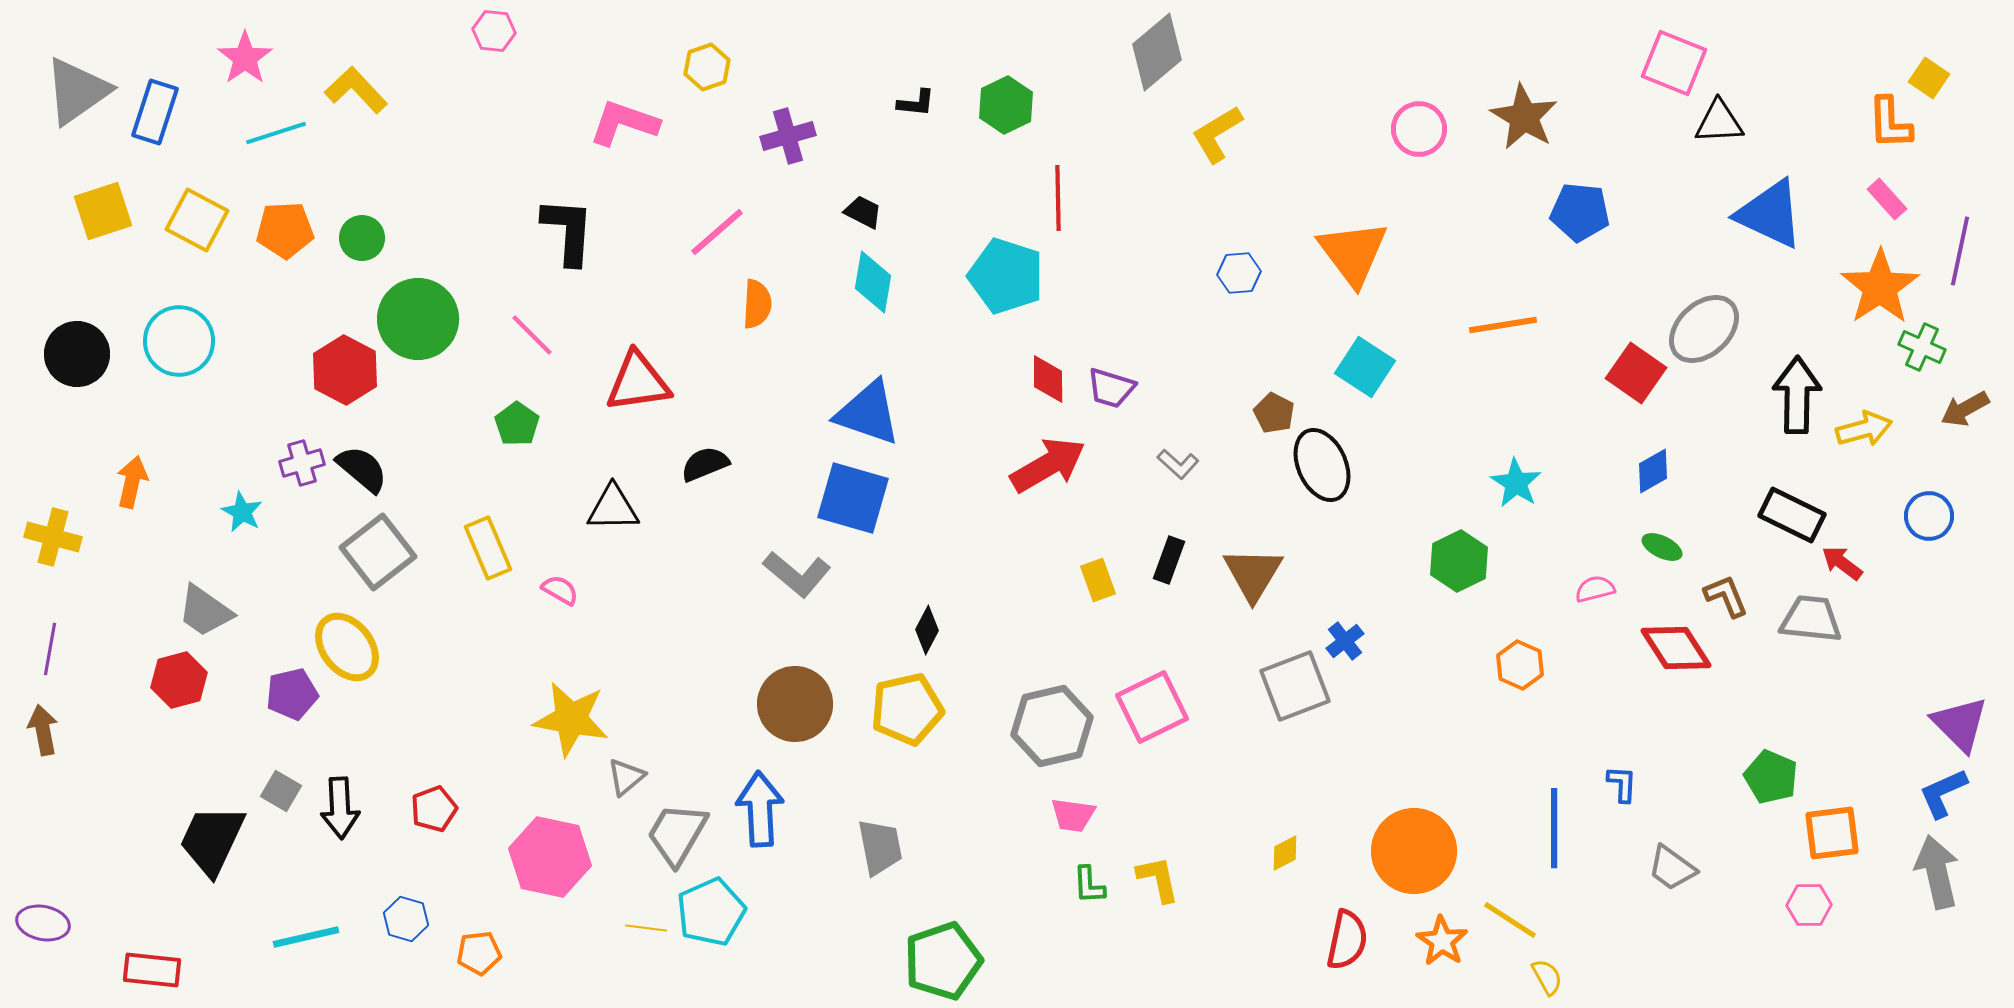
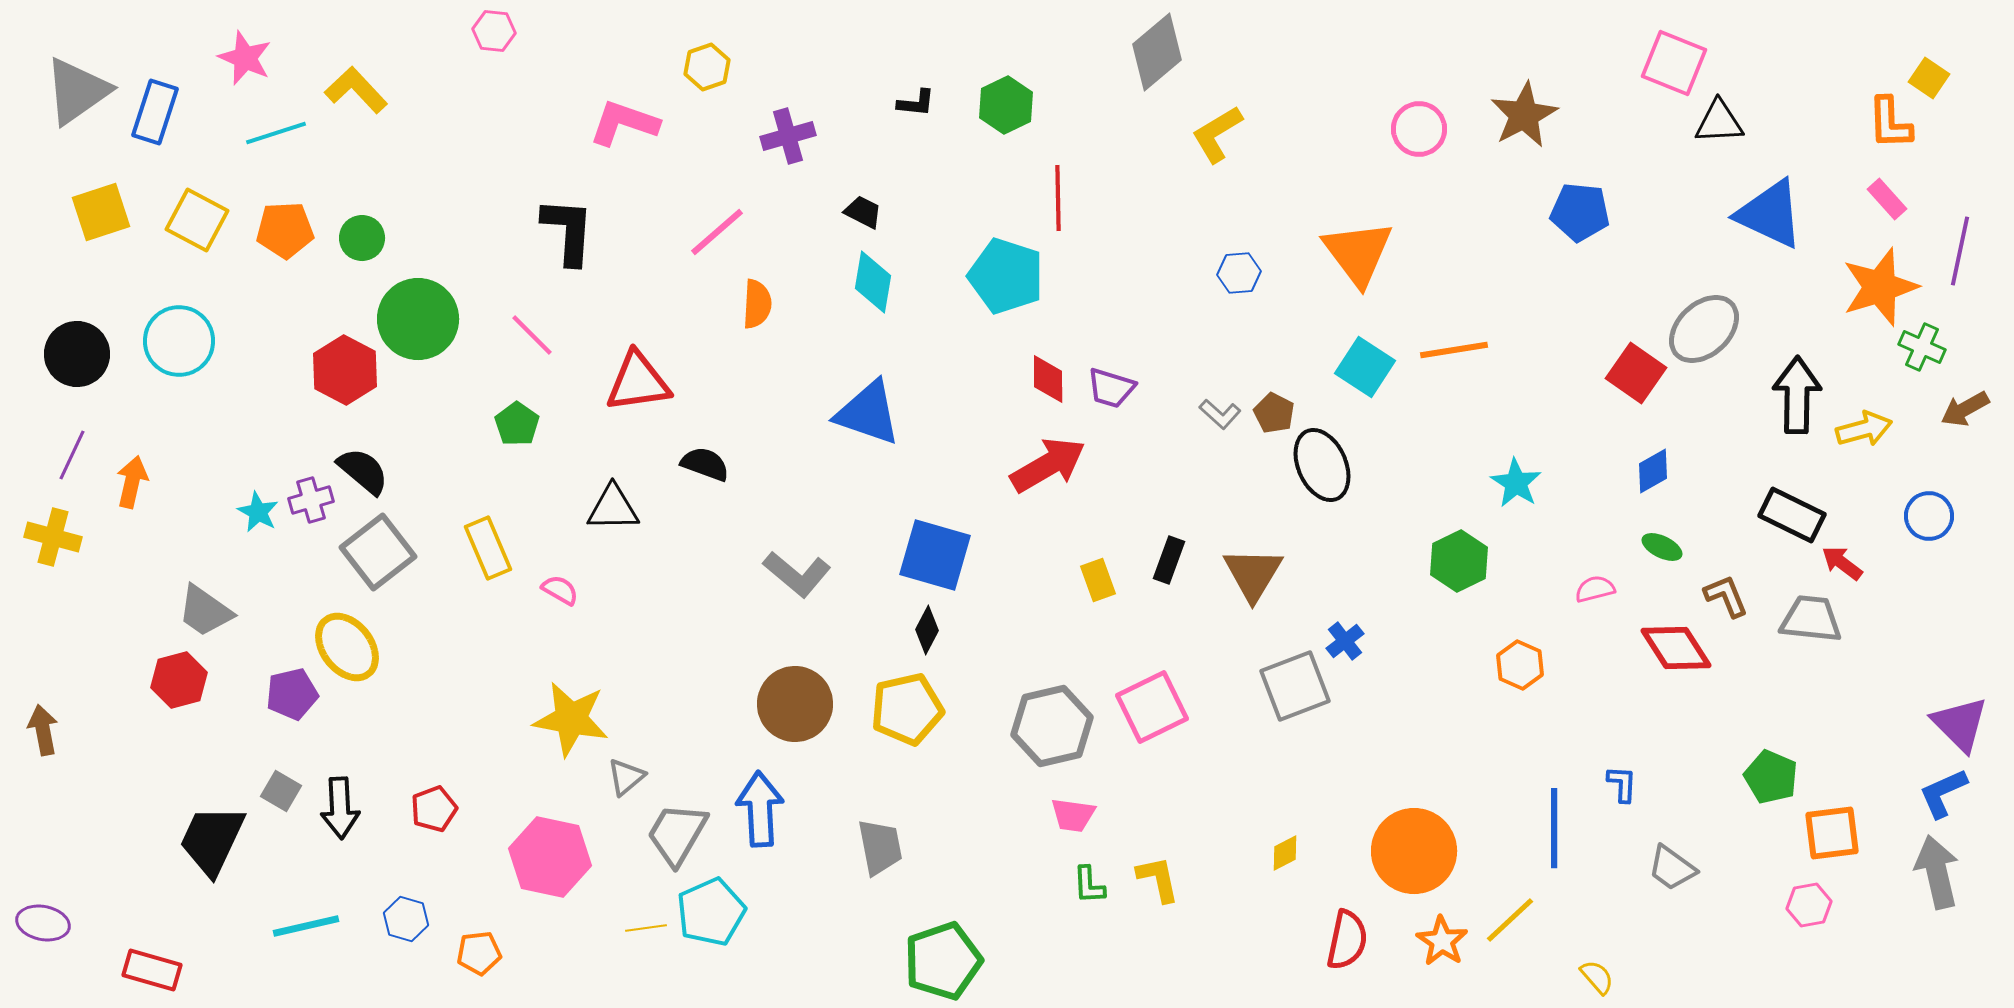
pink star at (245, 58): rotated 14 degrees counterclockwise
brown star at (1524, 117): moved 2 px up; rotated 14 degrees clockwise
yellow square at (103, 211): moved 2 px left, 1 px down
orange triangle at (1353, 253): moved 5 px right
orange star at (1880, 287): rotated 16 degrees clockwise
orange line at (1503, 325): moved 49 px left, 25 px down
purple cross at (302, 463): moved 9 px right, 37 px down
black semicircle at (705, 464): rotated 42 degrees clockwise
gray L-shape at (1178, 464): moved 42 px right, 50 px up
black semicircle at (362, 469): moved 1 px right, 2 px down
blue square at (853, 498): moved 82 px right, 57 px down
cyan star at (242, 512): moved 16 px right
purple line at (50, 649): moved 22 px right, 194 px up; rotated 15 degrees clockwise
pink hexagon at (1809, 905): rotated 9 degrees counterclockwise
yellow line at (1510, 920): rotated 76 degrees counterclockwise
yellow line at (646, 928): rotated 15 degrees counterclockwise
cyan line at (306, 937): moved 11 px up
red rectangle at (152, 970): rotated 10 degrees clockwise
yellow semicircle at (1547, 977): moved 50 px right; rotated 12 degrees counterclockwise
